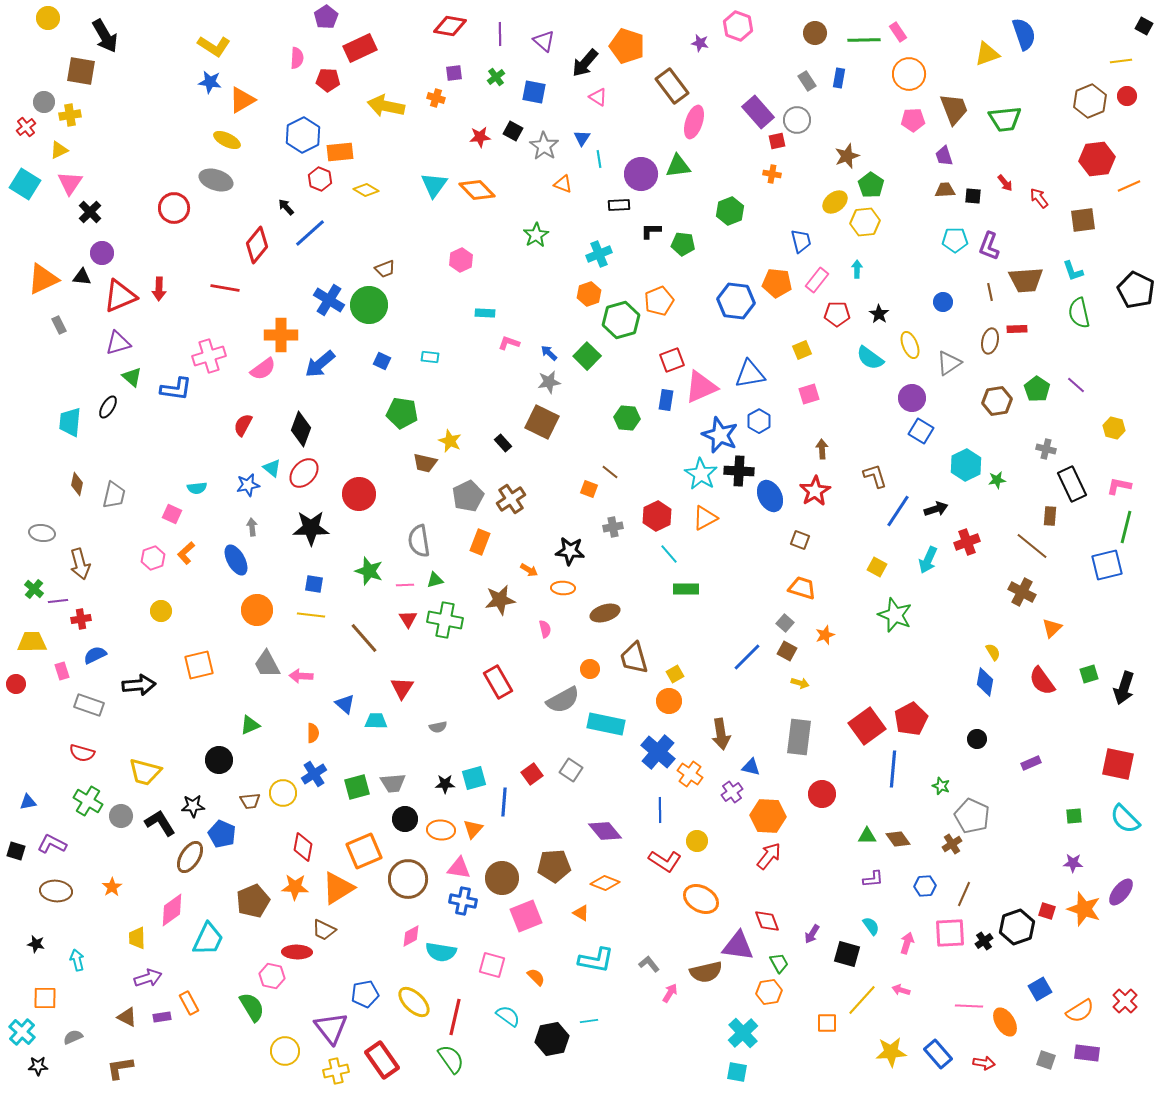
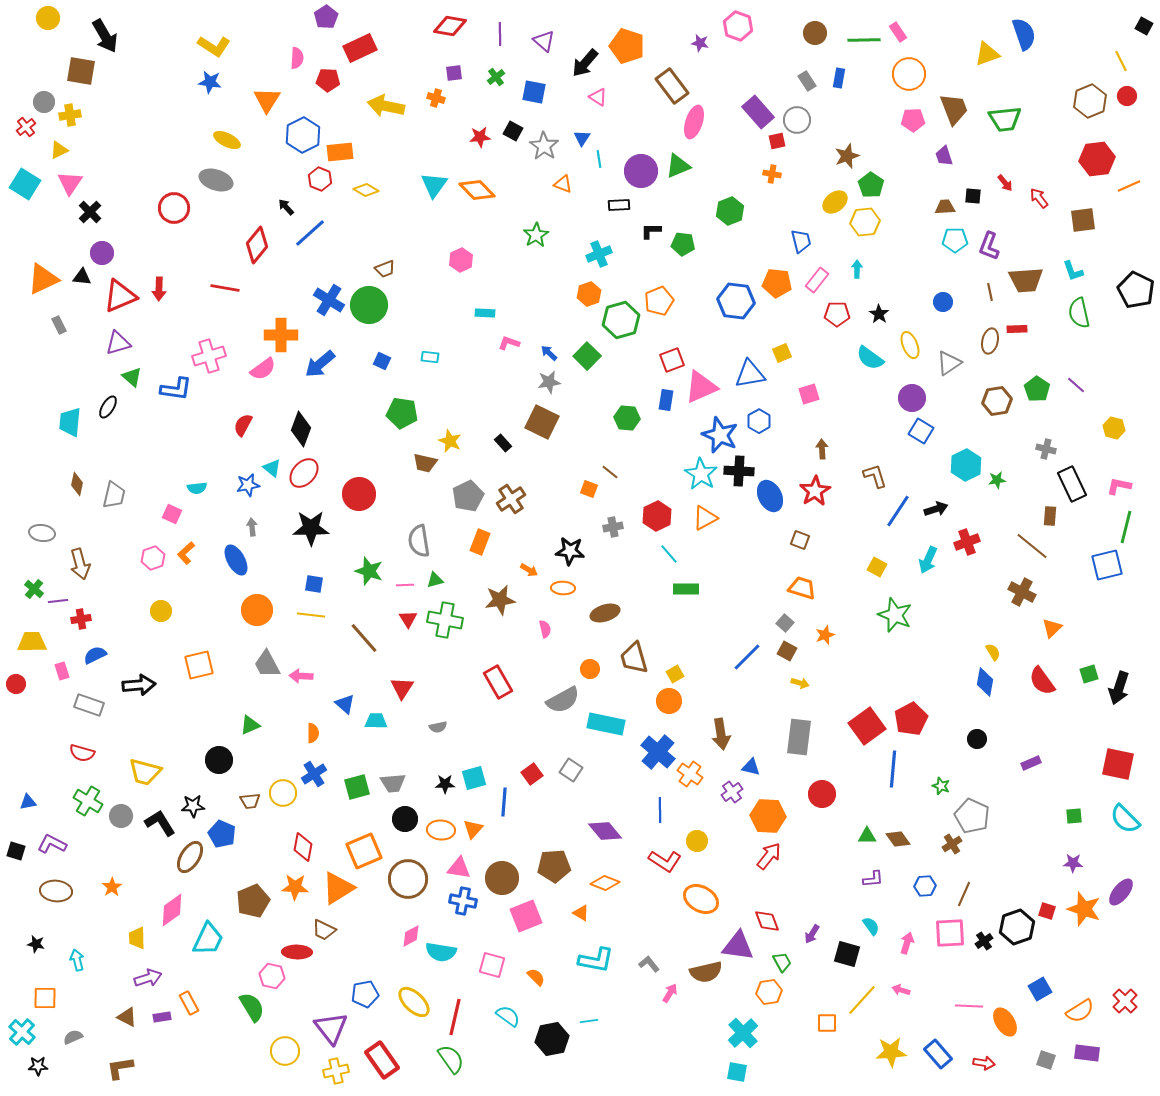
yellow line at (1121, 61): rotated 70 degrees clockwise
orange triangle at (242, 100): moved 25 px right; rotated 28 degrees counterclockwise
green triangle at (678, 166): rotated 16 degrees counterclockwise
purple circle at (641, 174): moved 3 px up
brown trapezoid at (945, 190): moved 17 px down
yellow square at (802, 350): moved 20 px left, 3 px down
black arrow at (1124, 688): moved 5 px left
green trapezoid at (779, 963): moved 3 px right, 1 px up
